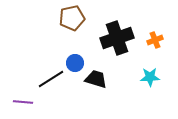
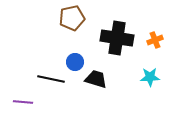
black cross: rotated 28 degrees clockwise
blue circle: moved 1 px up
black line: rotated 44 degrees clockwise
